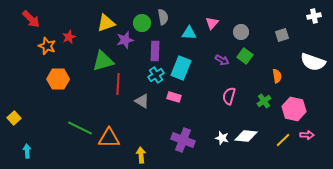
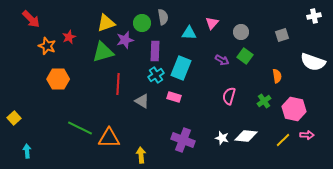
green triangle: moved 9 px up
